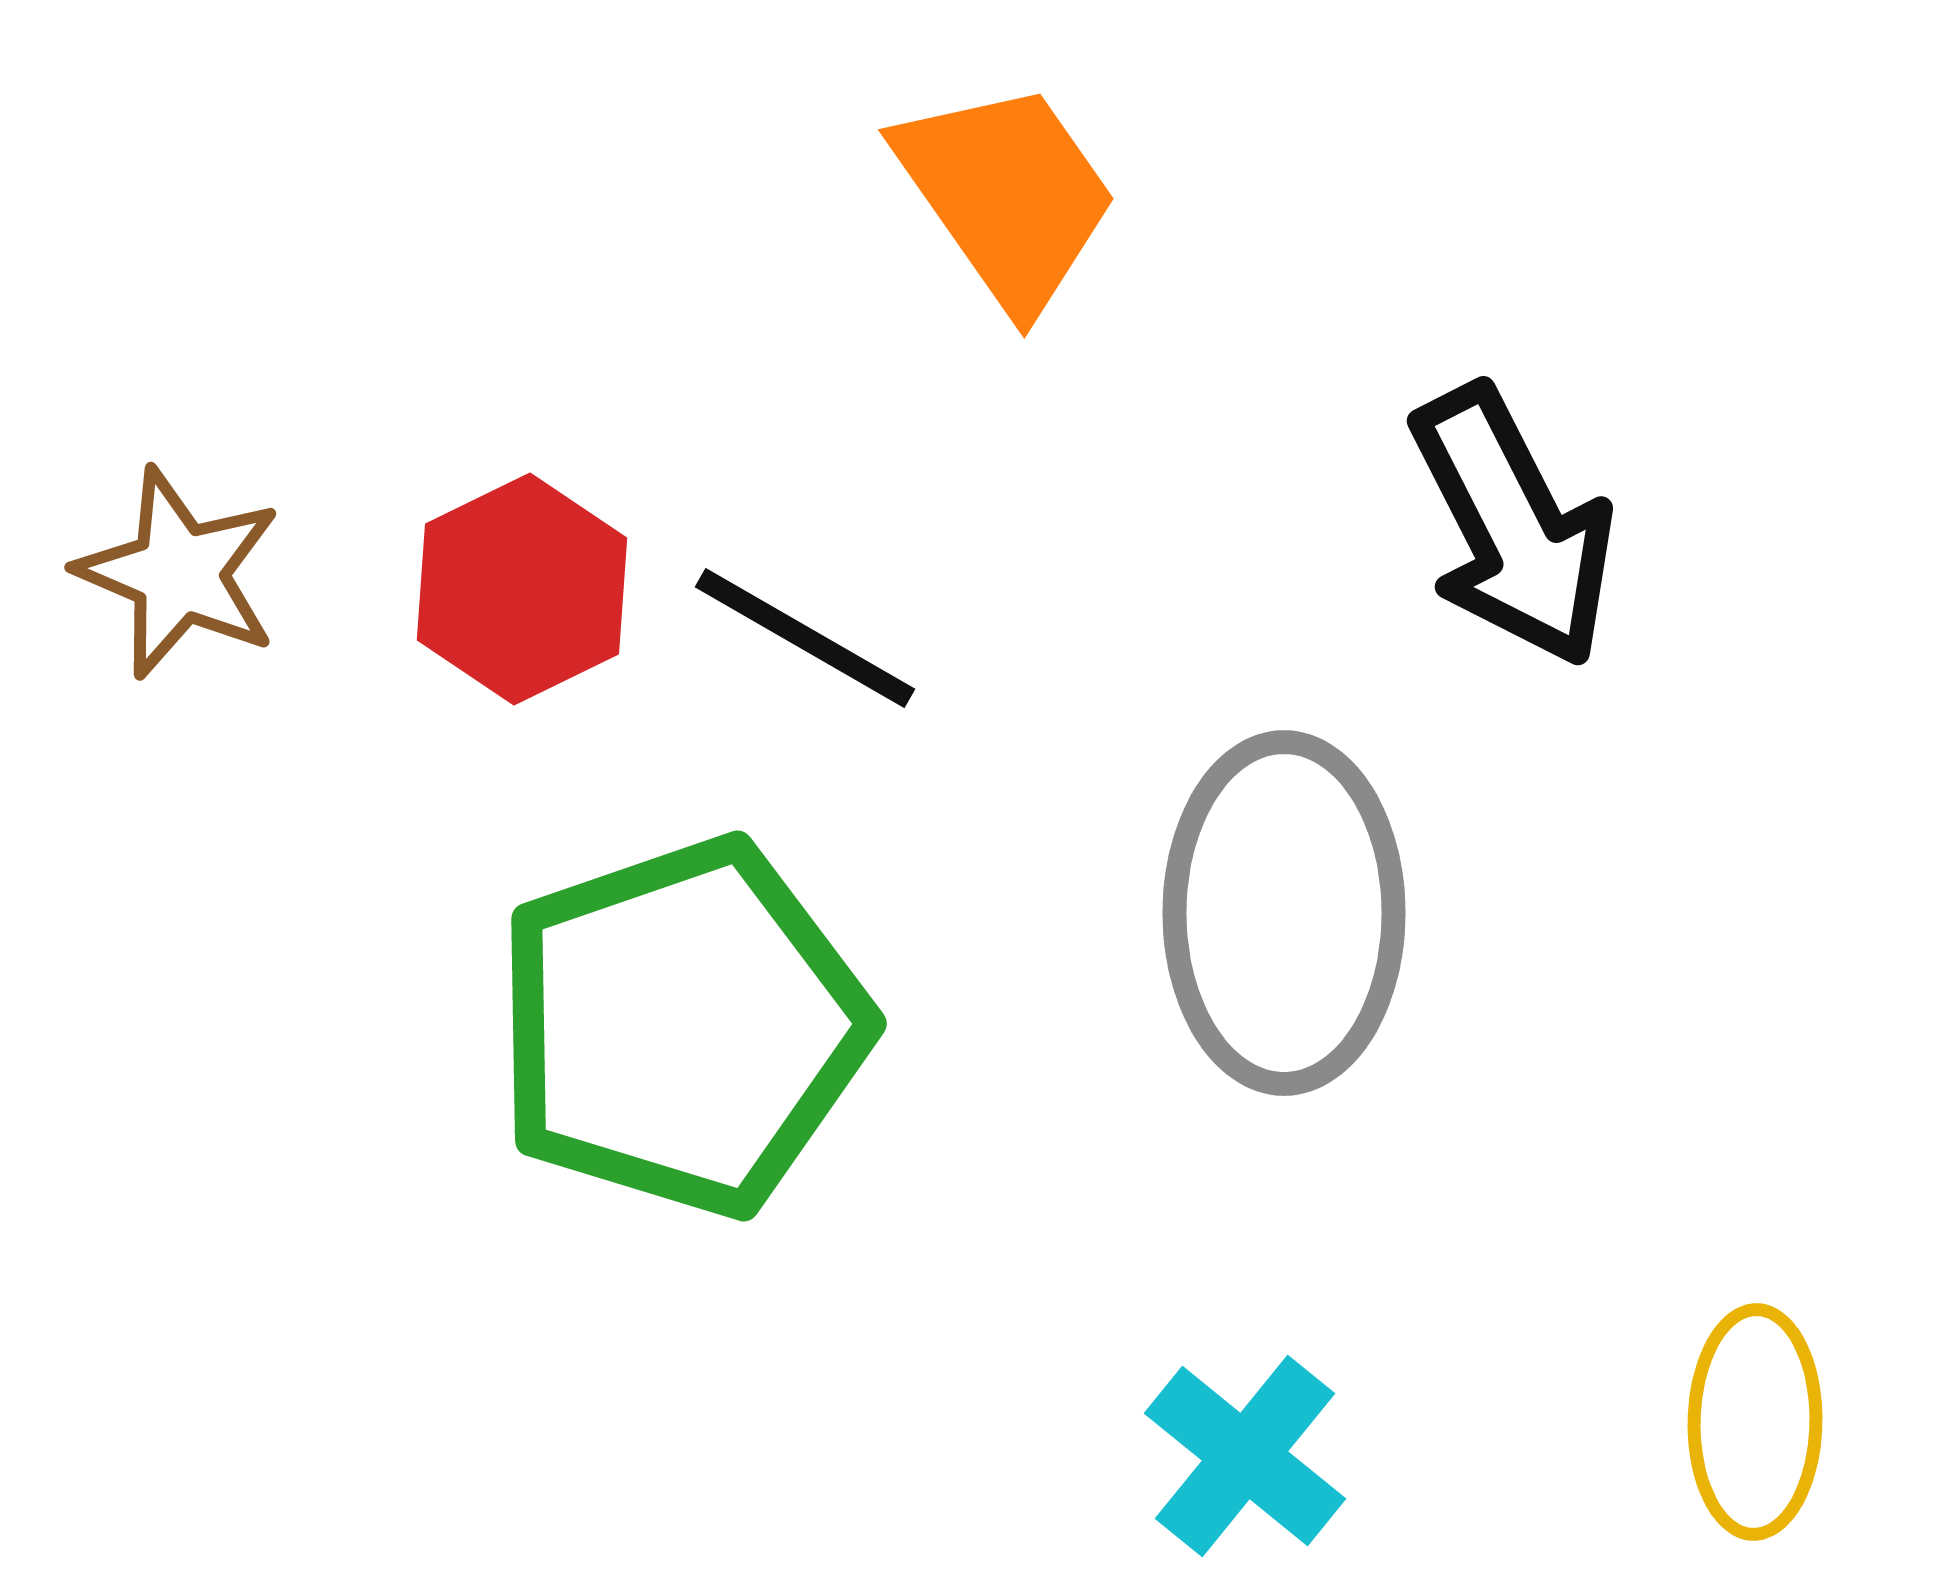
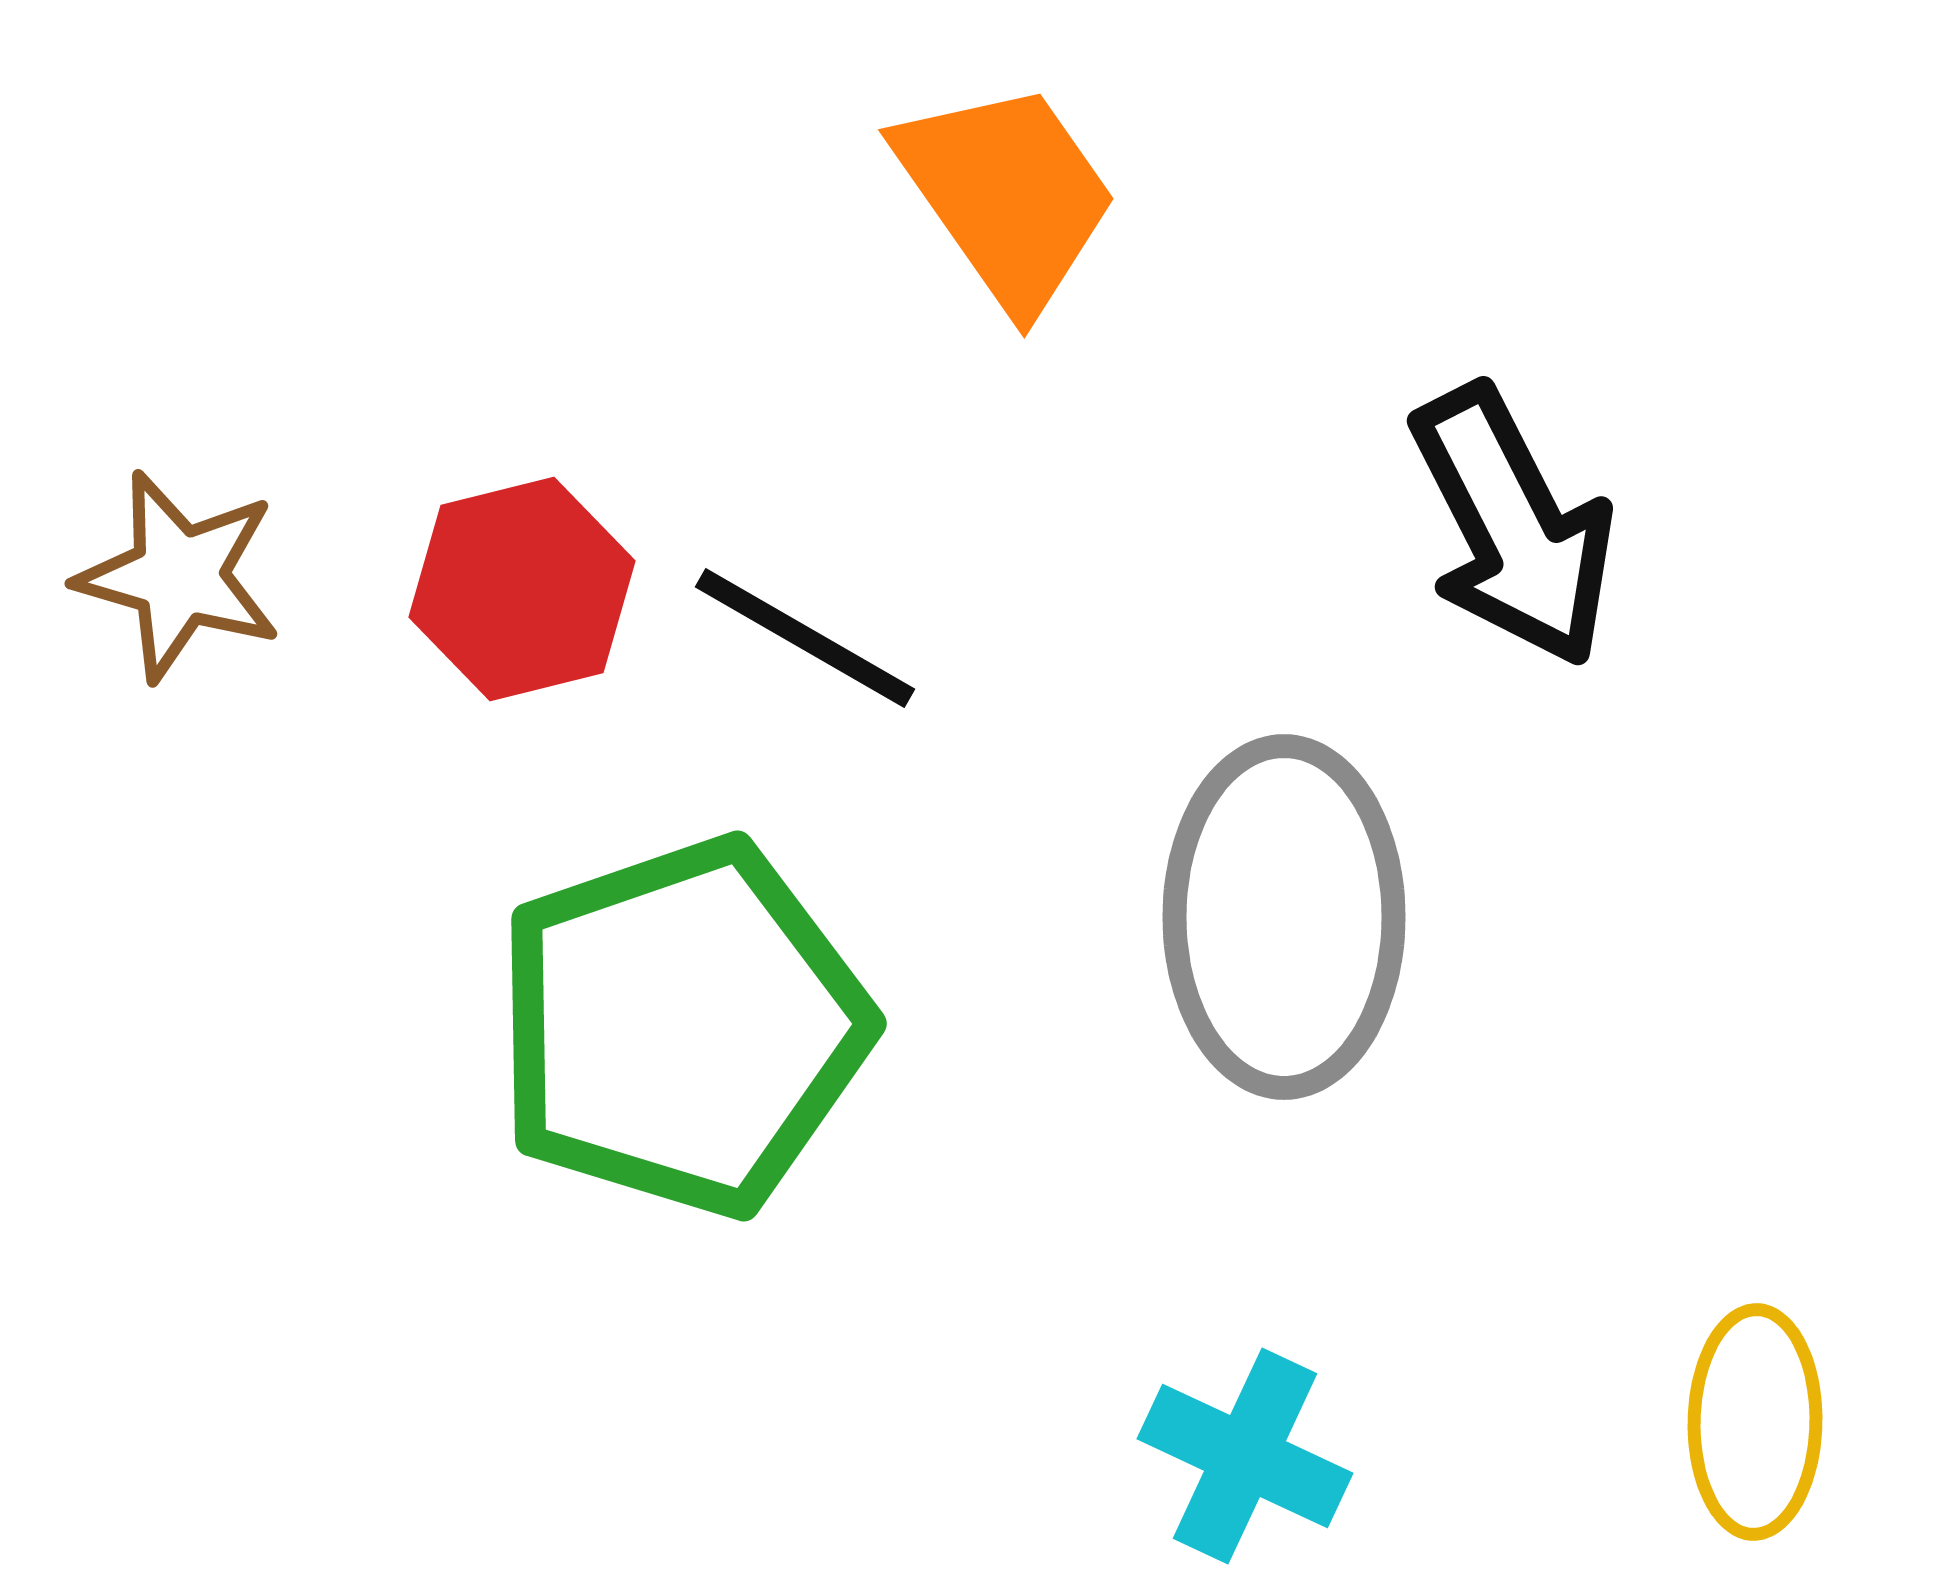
brown star: moved 3 px down; rotated 7 degrees counterclockwise
red hexagon: rotated 12 degrees clockwise
gray ellipse: moved 4 px down
cyan cross: rotated 14 degrees counterclockwise
